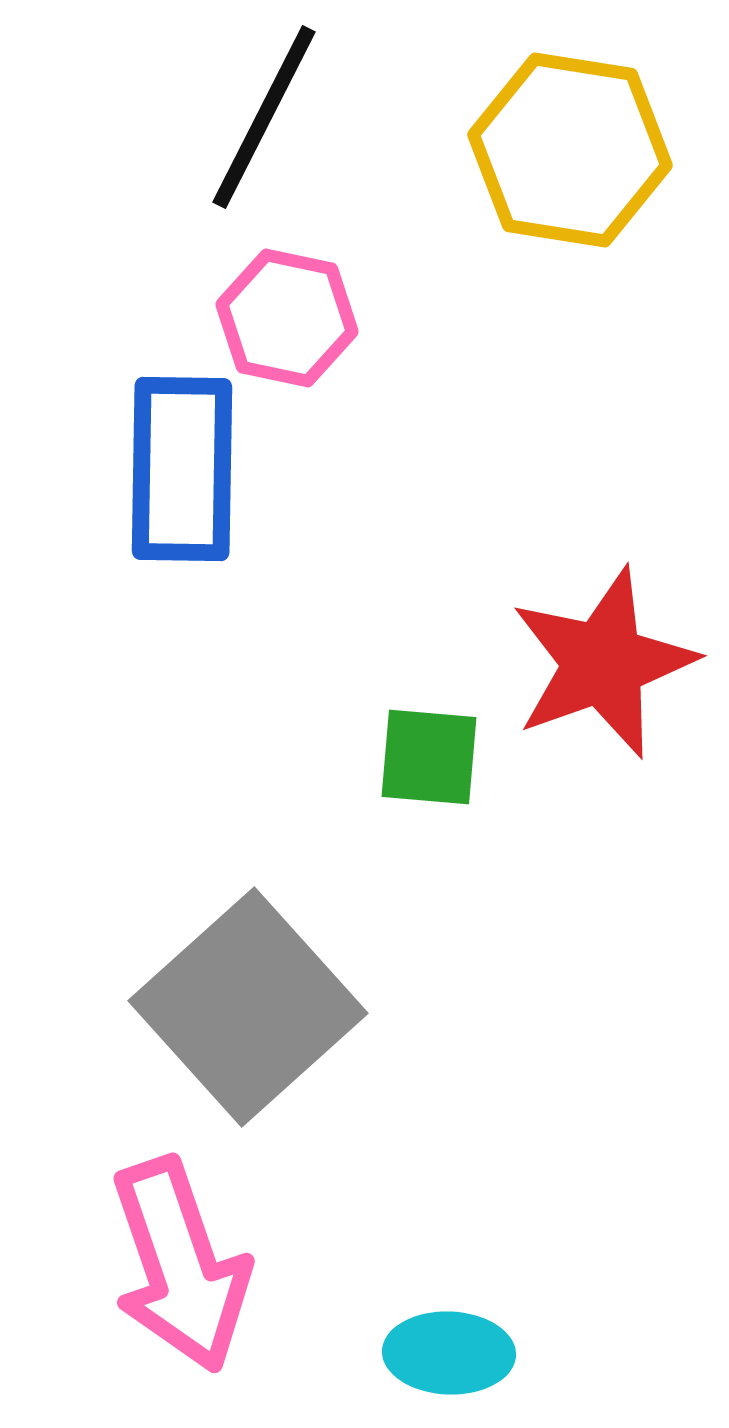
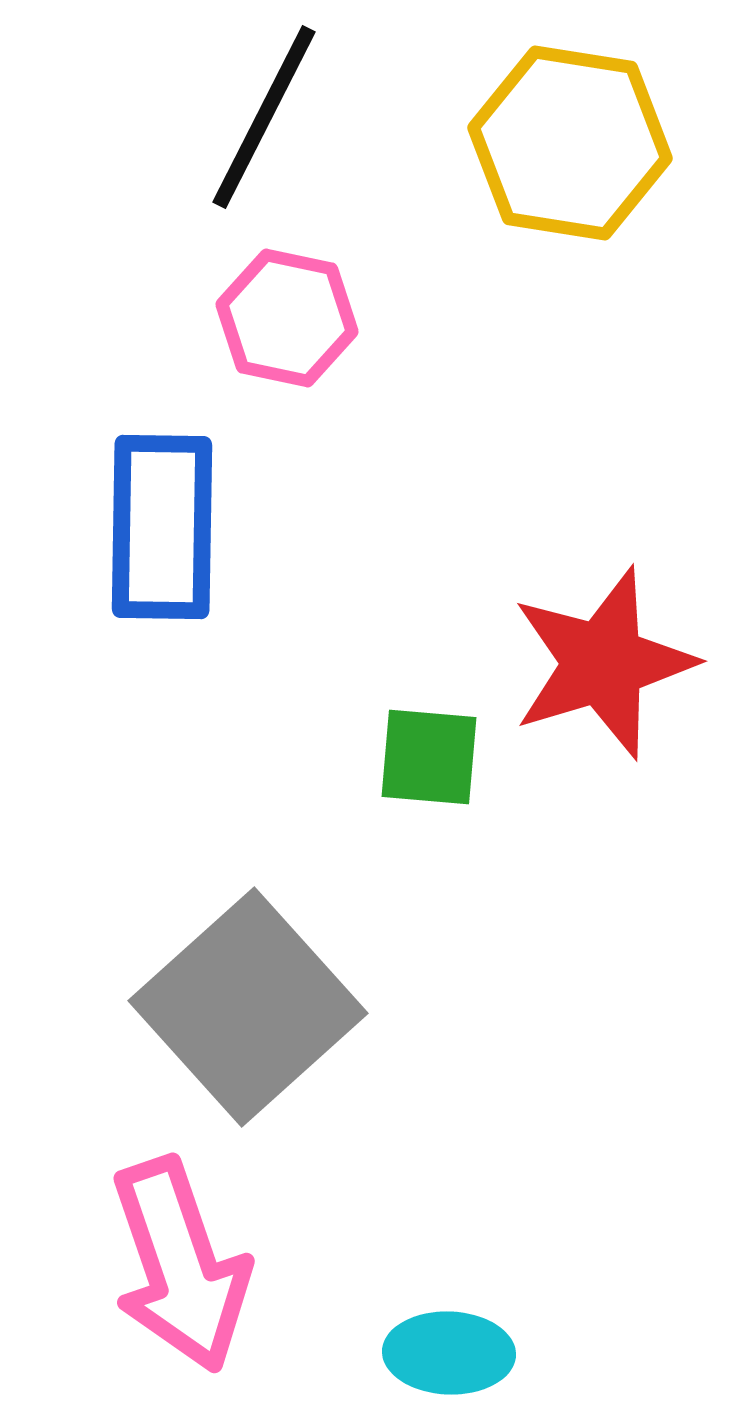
yellow hexagon: moved 7 px up
blue rectangle: moved 20 px left, 58 px down
red star: rotated 3 degrees clockwise
